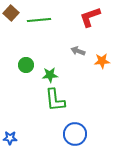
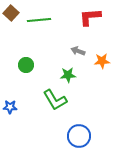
red L-shape: rotated 15 degrees clockwise
green star: moved 18 px right
green L-shape: rotated 25 degrees counterclockwise
blue circle: moved 4 px right, 2 px down
blue star: moved 31 px up
